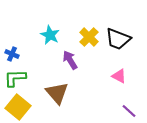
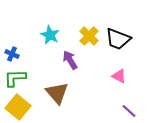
yellow cross: moved 1 px up
